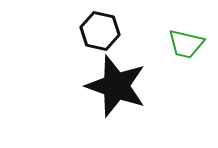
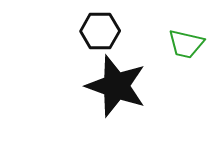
black hexagon: rotated 12 degrees counterclockwise
